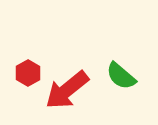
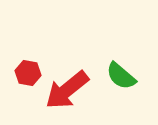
red hexagon: rotated 20 degrees counterclockwise
